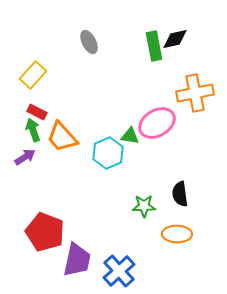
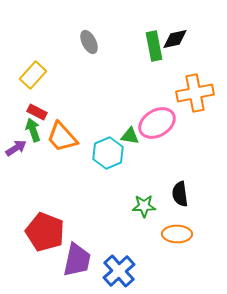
purple arrow: moved 9 px left, 9 px up
